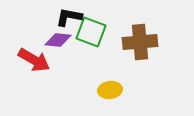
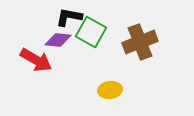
green square: rotated 8 degrees clockwise
brown cross: rotated 16 degrees counterclockwise
red arrow: moved 2 px right
